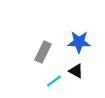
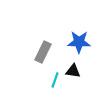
black triangle: moved 3 px left; rotated 21 degrees counterclockwise
cyan line: moved 1 px right, 1 px up; rotated 35 degrees counterclockwise
